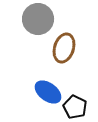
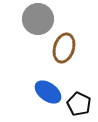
black pentagon: moved 4 px right, 3 px up
